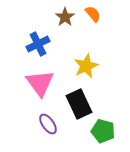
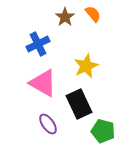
pink triangle: moved 3 px right; rotated 24 degrees counterclockwise
